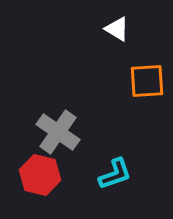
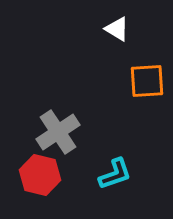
gray cross: rotated 21 degrees clockwise
